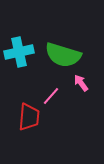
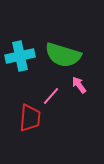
cyan cross: moved 1 px right, 4 px down
pink arrow: moved 2 px left, 2 px down
red trapezoid: moved 1 px right, 1 px down
